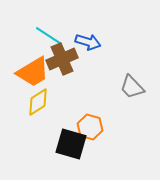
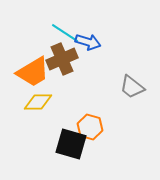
cyan line: moved 16 px right, 3 px up
gray trapezoid: rotated 8 degrees counterclockwise
yellow diamond: rotated 32 degrees clockwise
